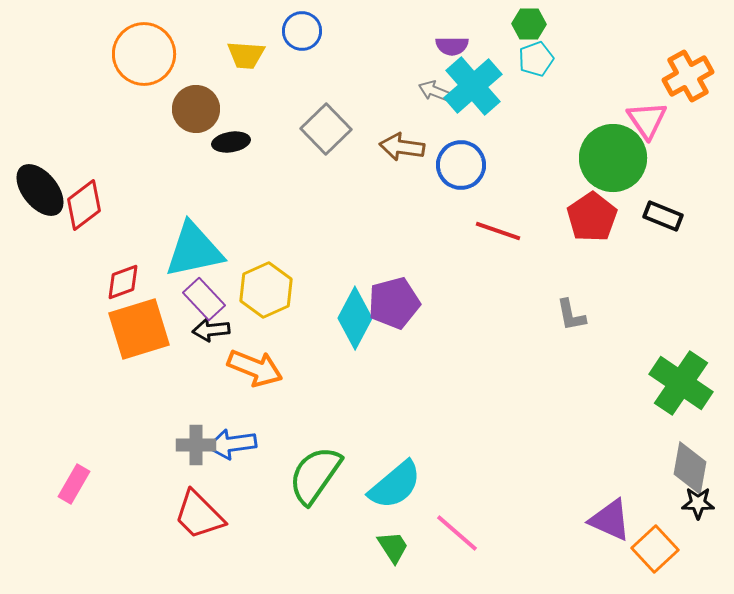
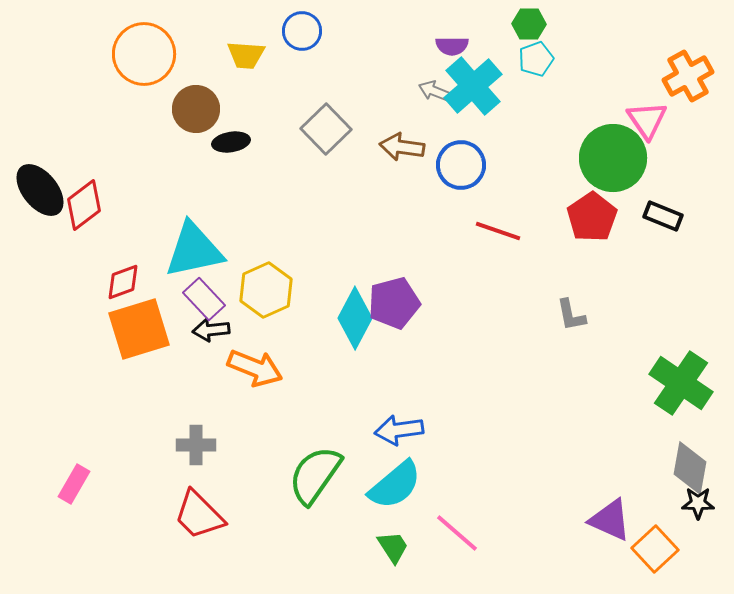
blue arrow at (232, 444): moved 167 px right, 14 px up
